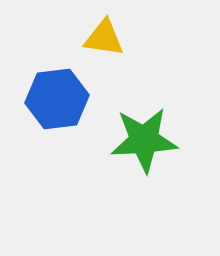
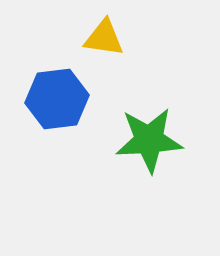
green star: moved 5 px right
